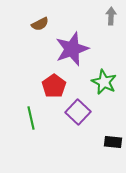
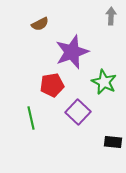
purple star: moved 3 px down
red pentagon: moved 2 px left, 1 px up; rotated 25 degrees clockwise
